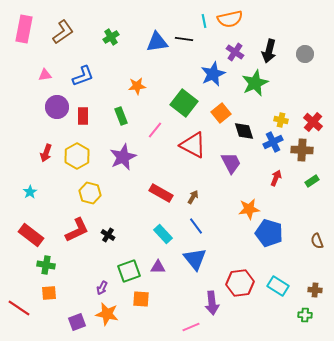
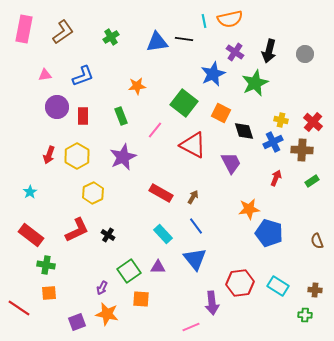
orange square at (221, 113): rotated 24 degrees counterclockwise
red arrow at (46, 153): moved 3 px right, 2 px down
yellow hexagon at (90, 193): moved 3 px right; rotated 20 degrees clockwise
green square at (129, 271): rotated 15 degrees counterclockwise
